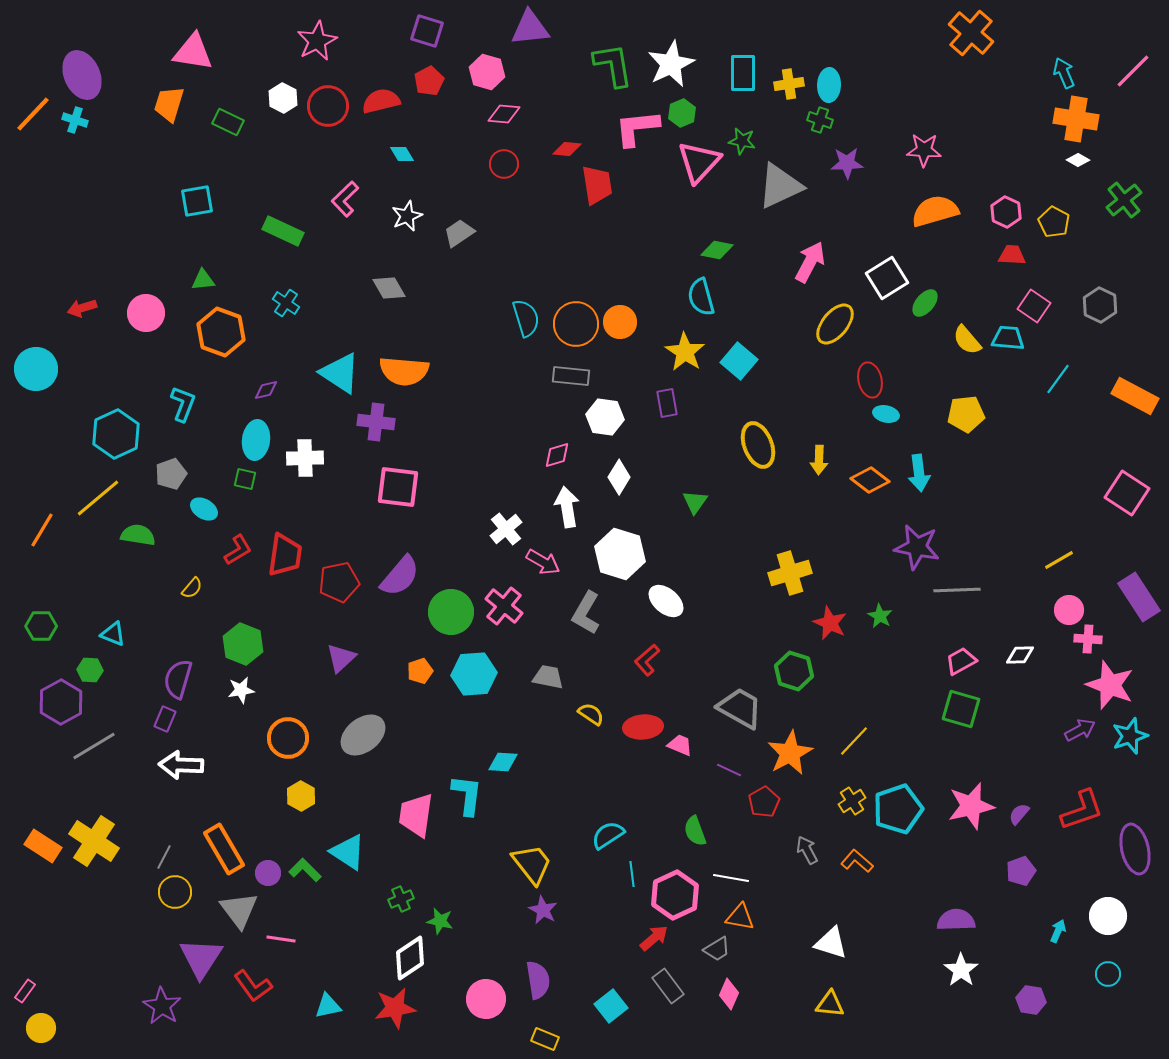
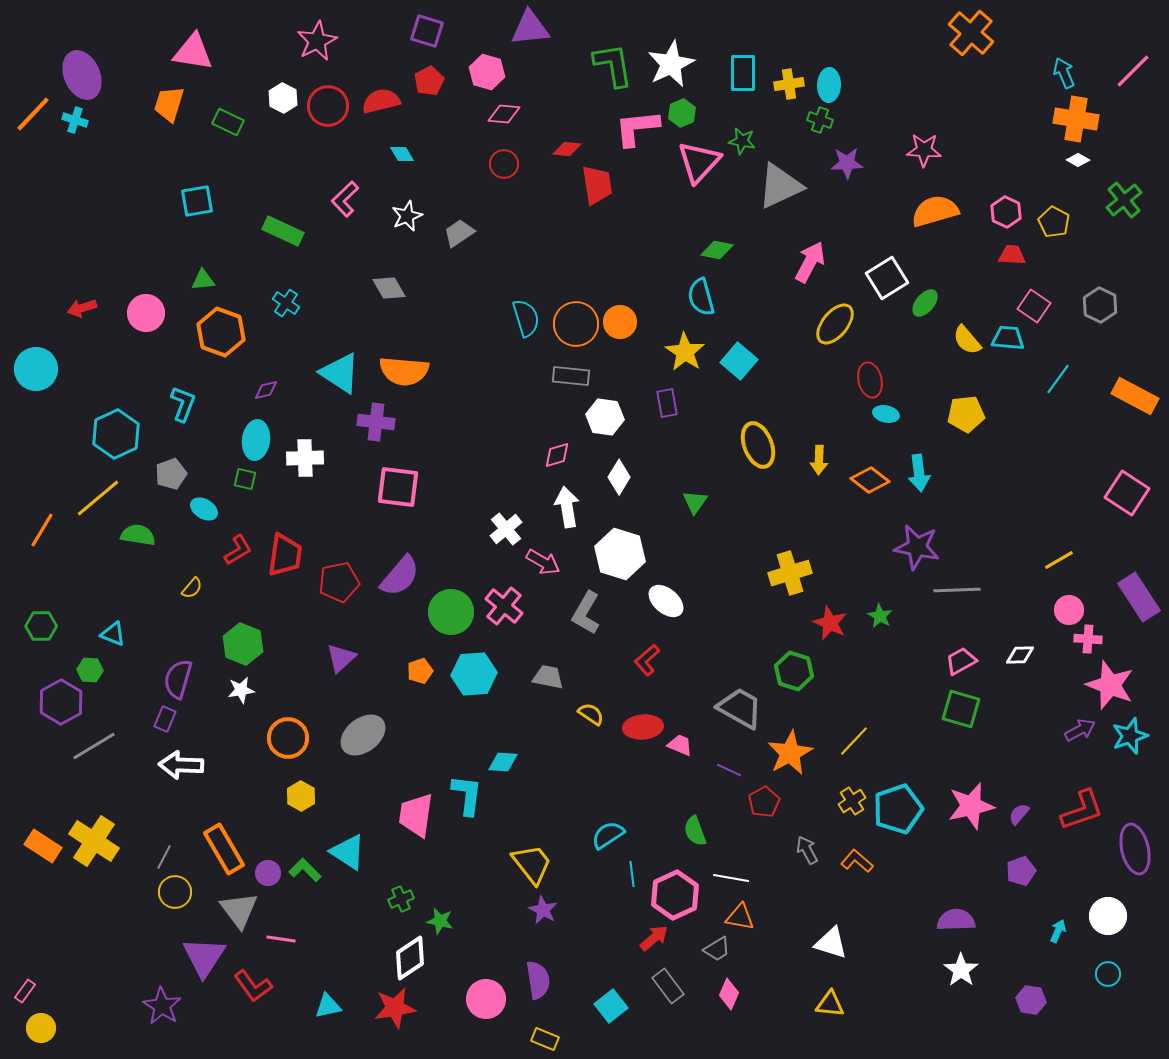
purple triangle at (201, 958): moved 3 px right, 1 px up
